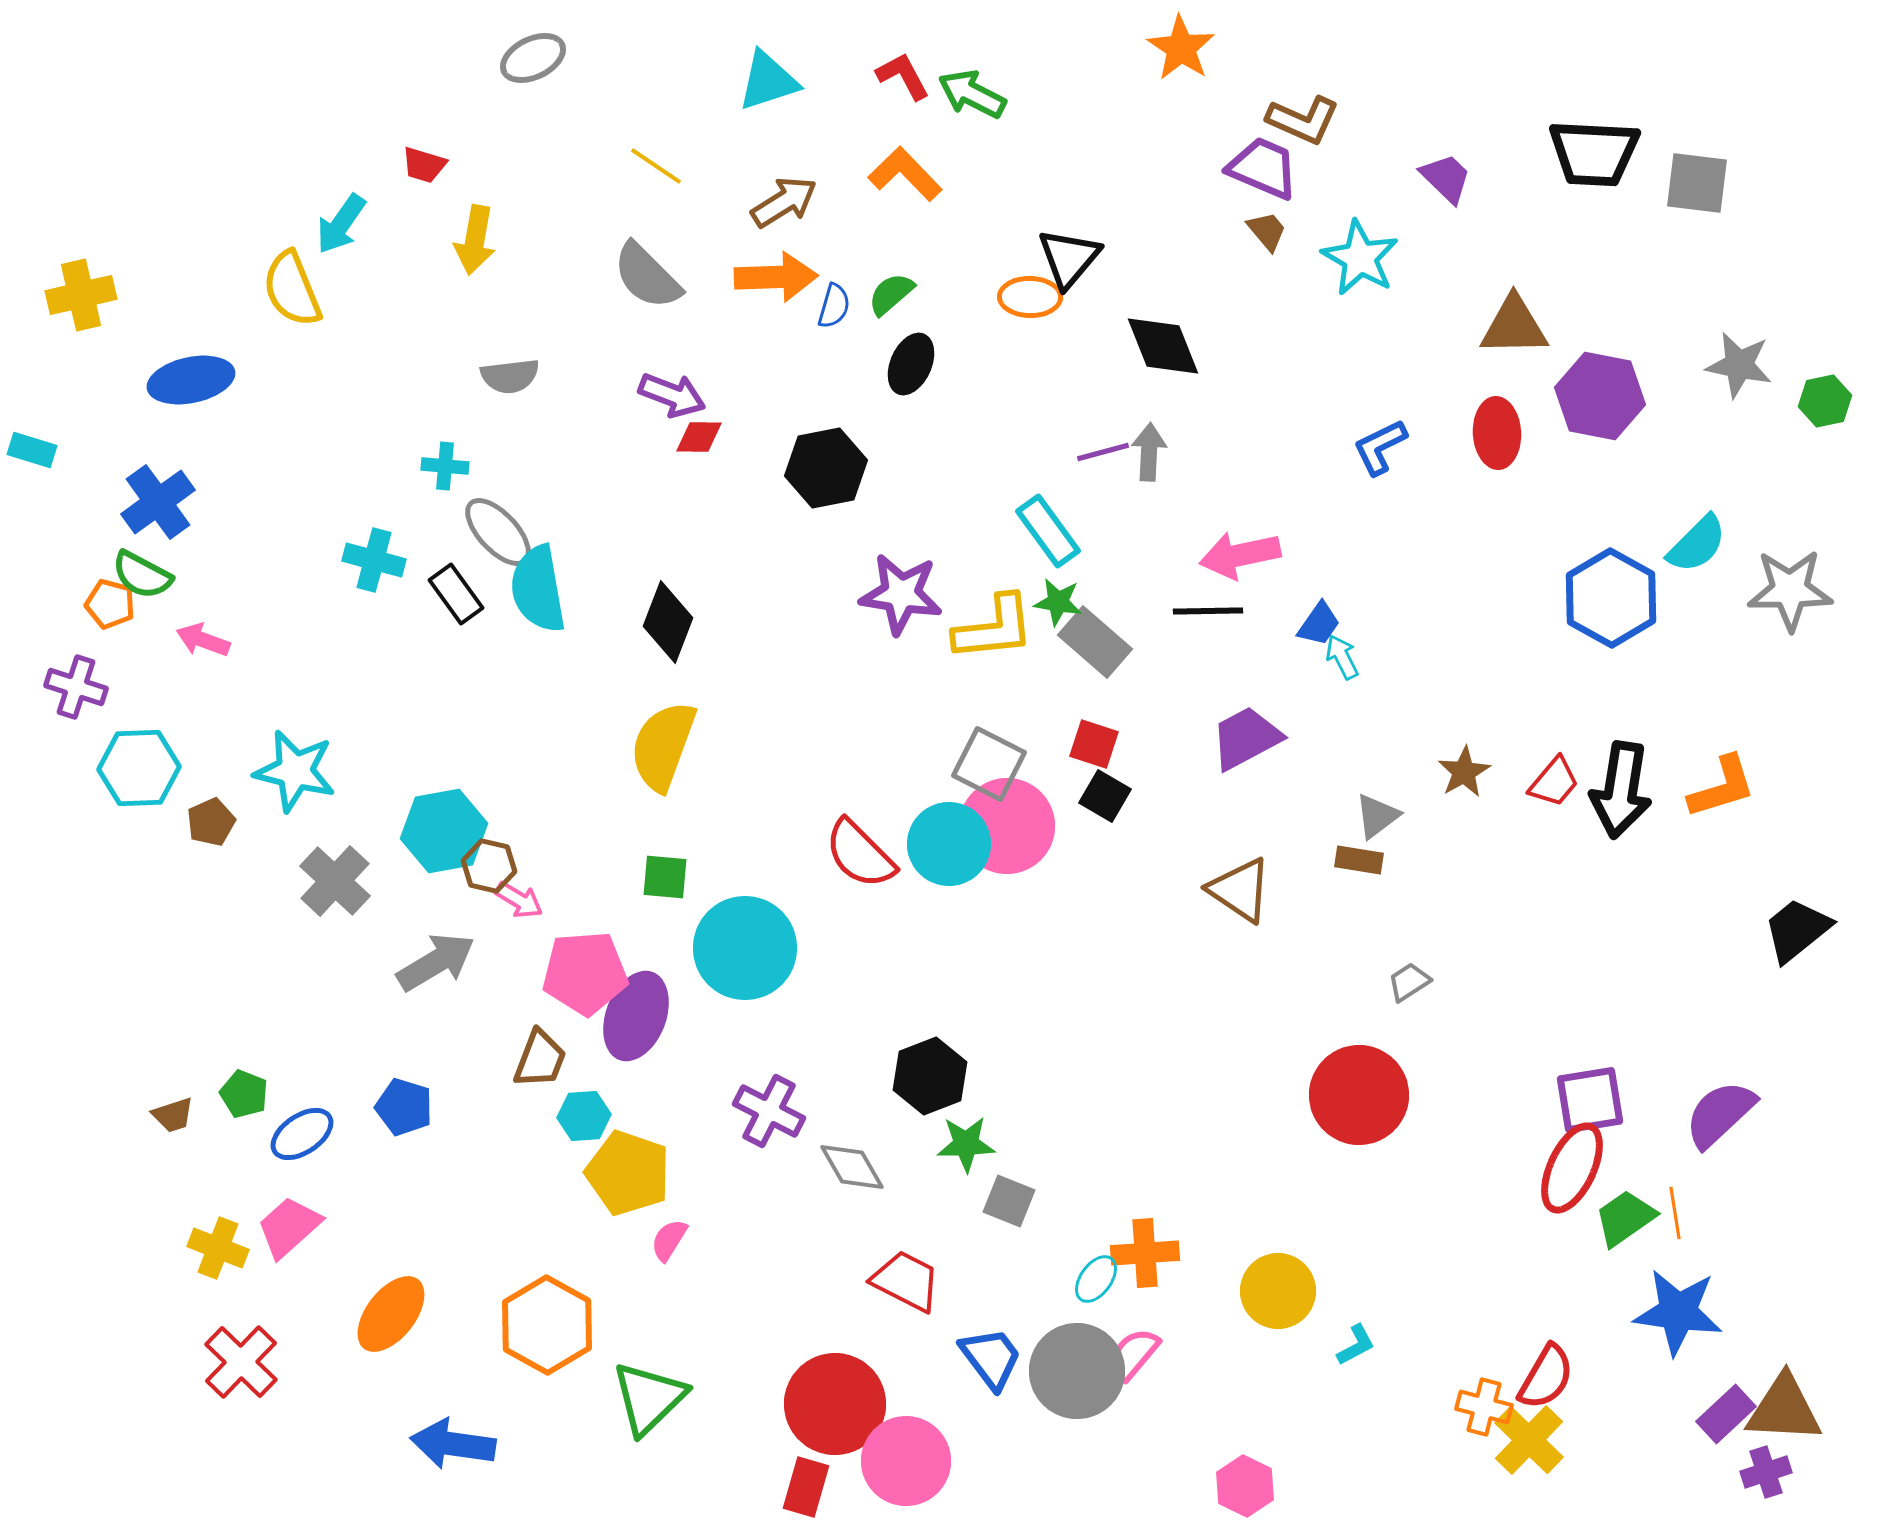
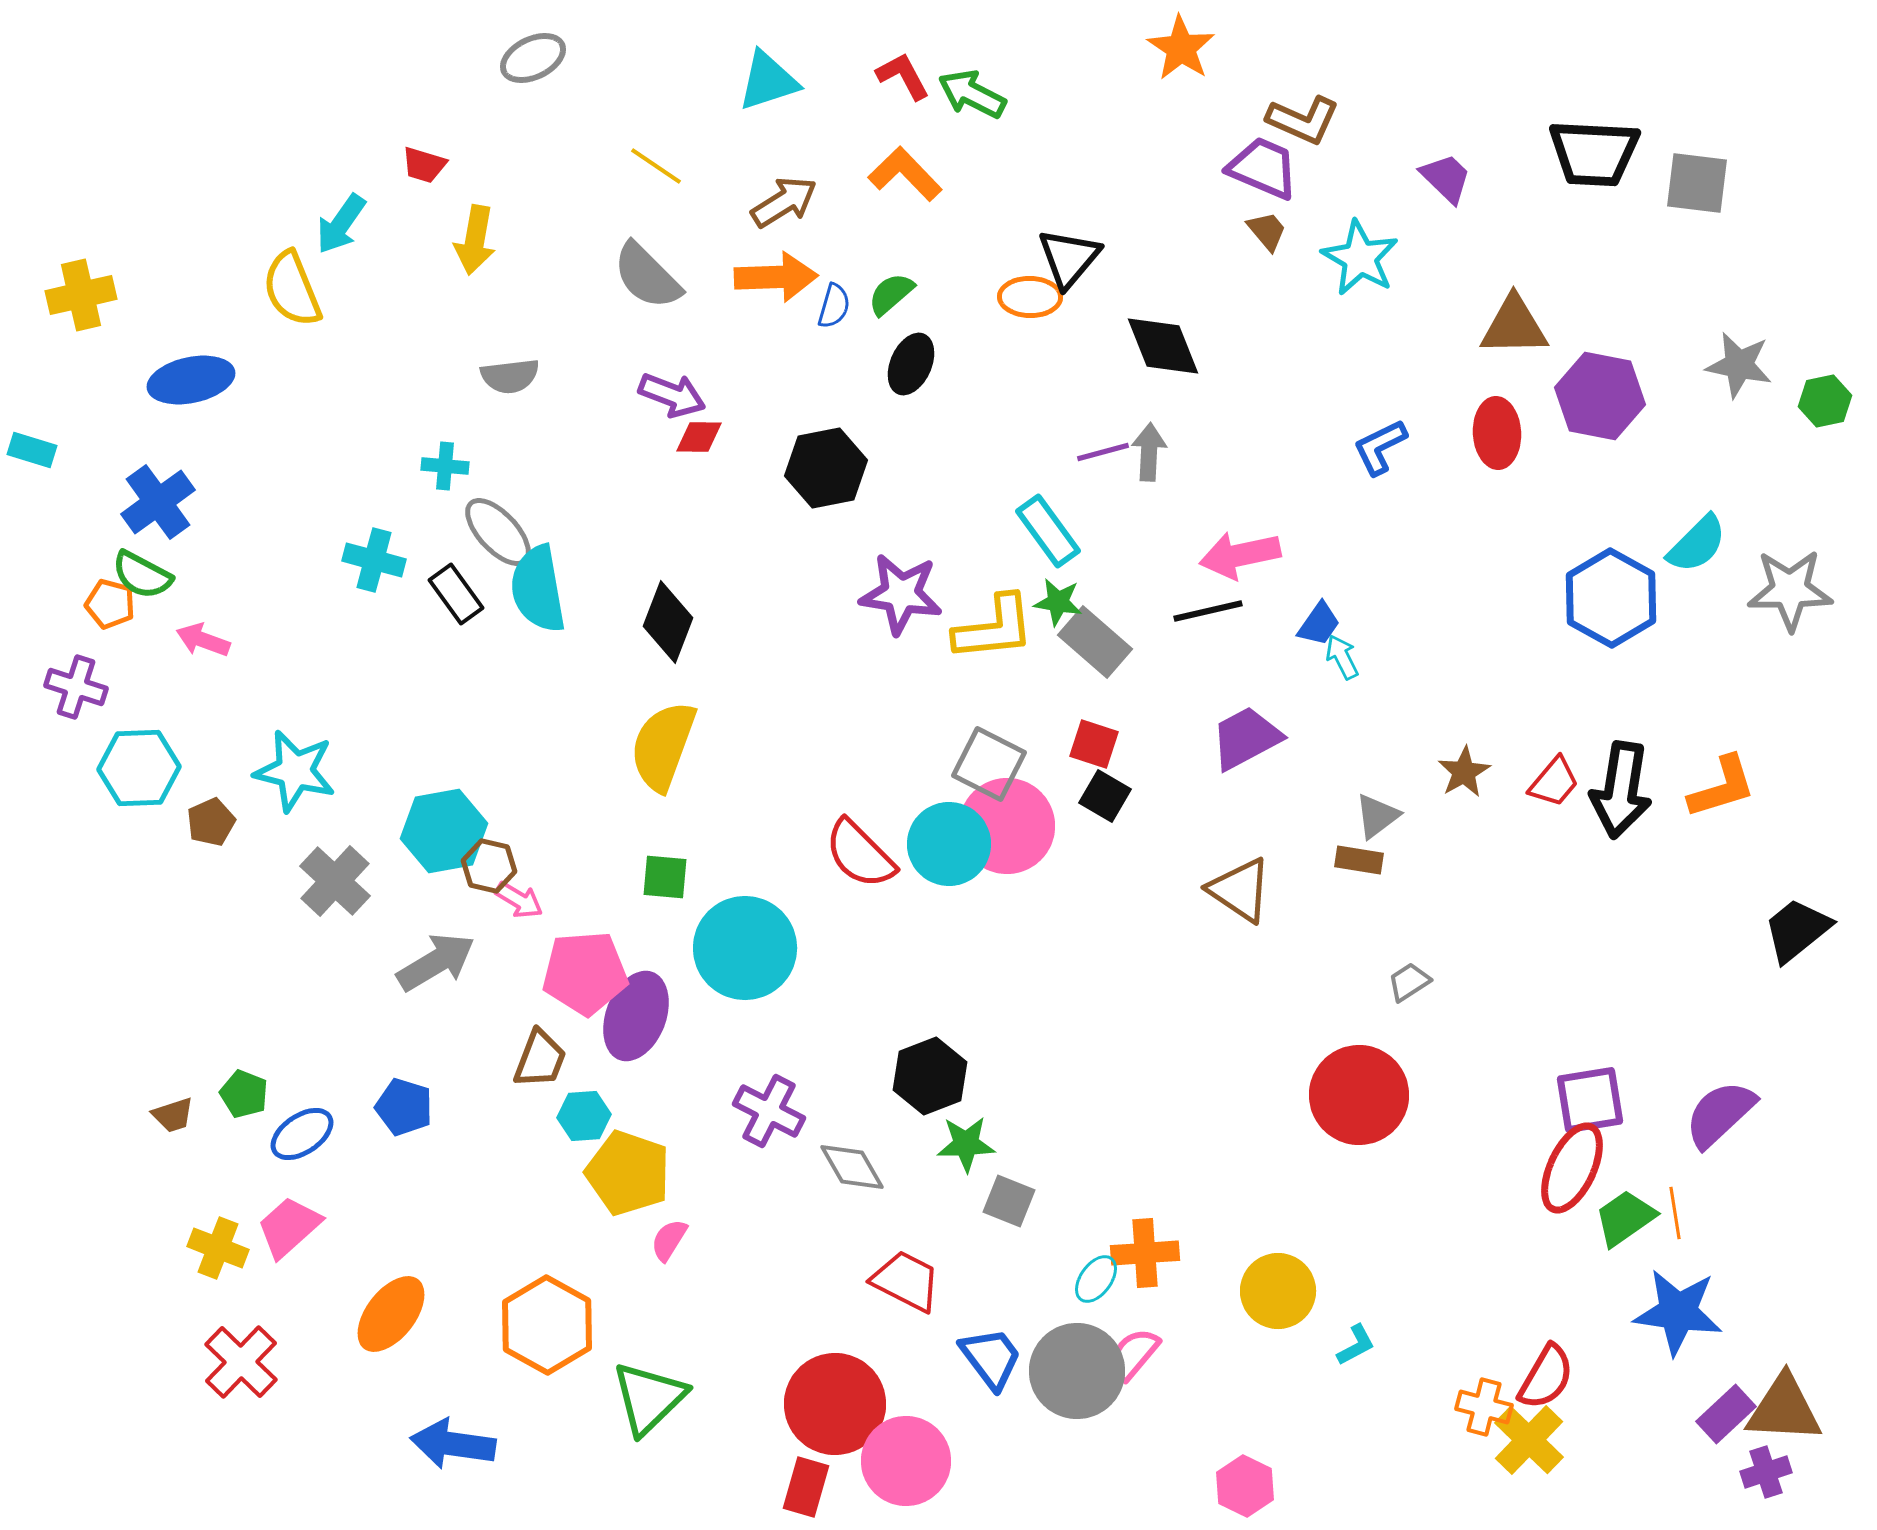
black line at (1208, 611): rotated 12 degrees counterclockwise
